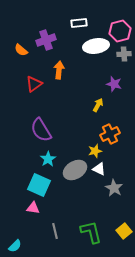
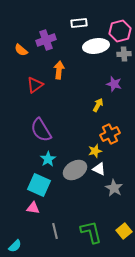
red triangle: moved 1 px right, 1 px down
